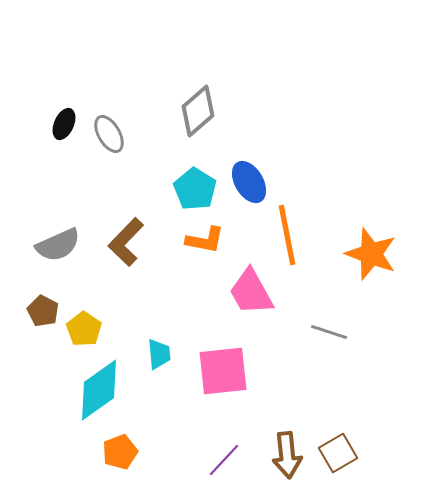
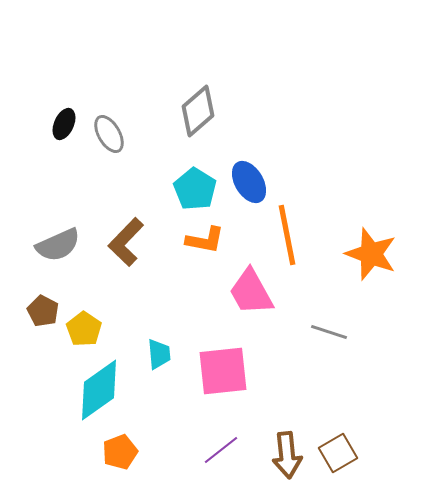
purple line: moved 3 px left, 10 px up; rotated 9 degrees clockwise
